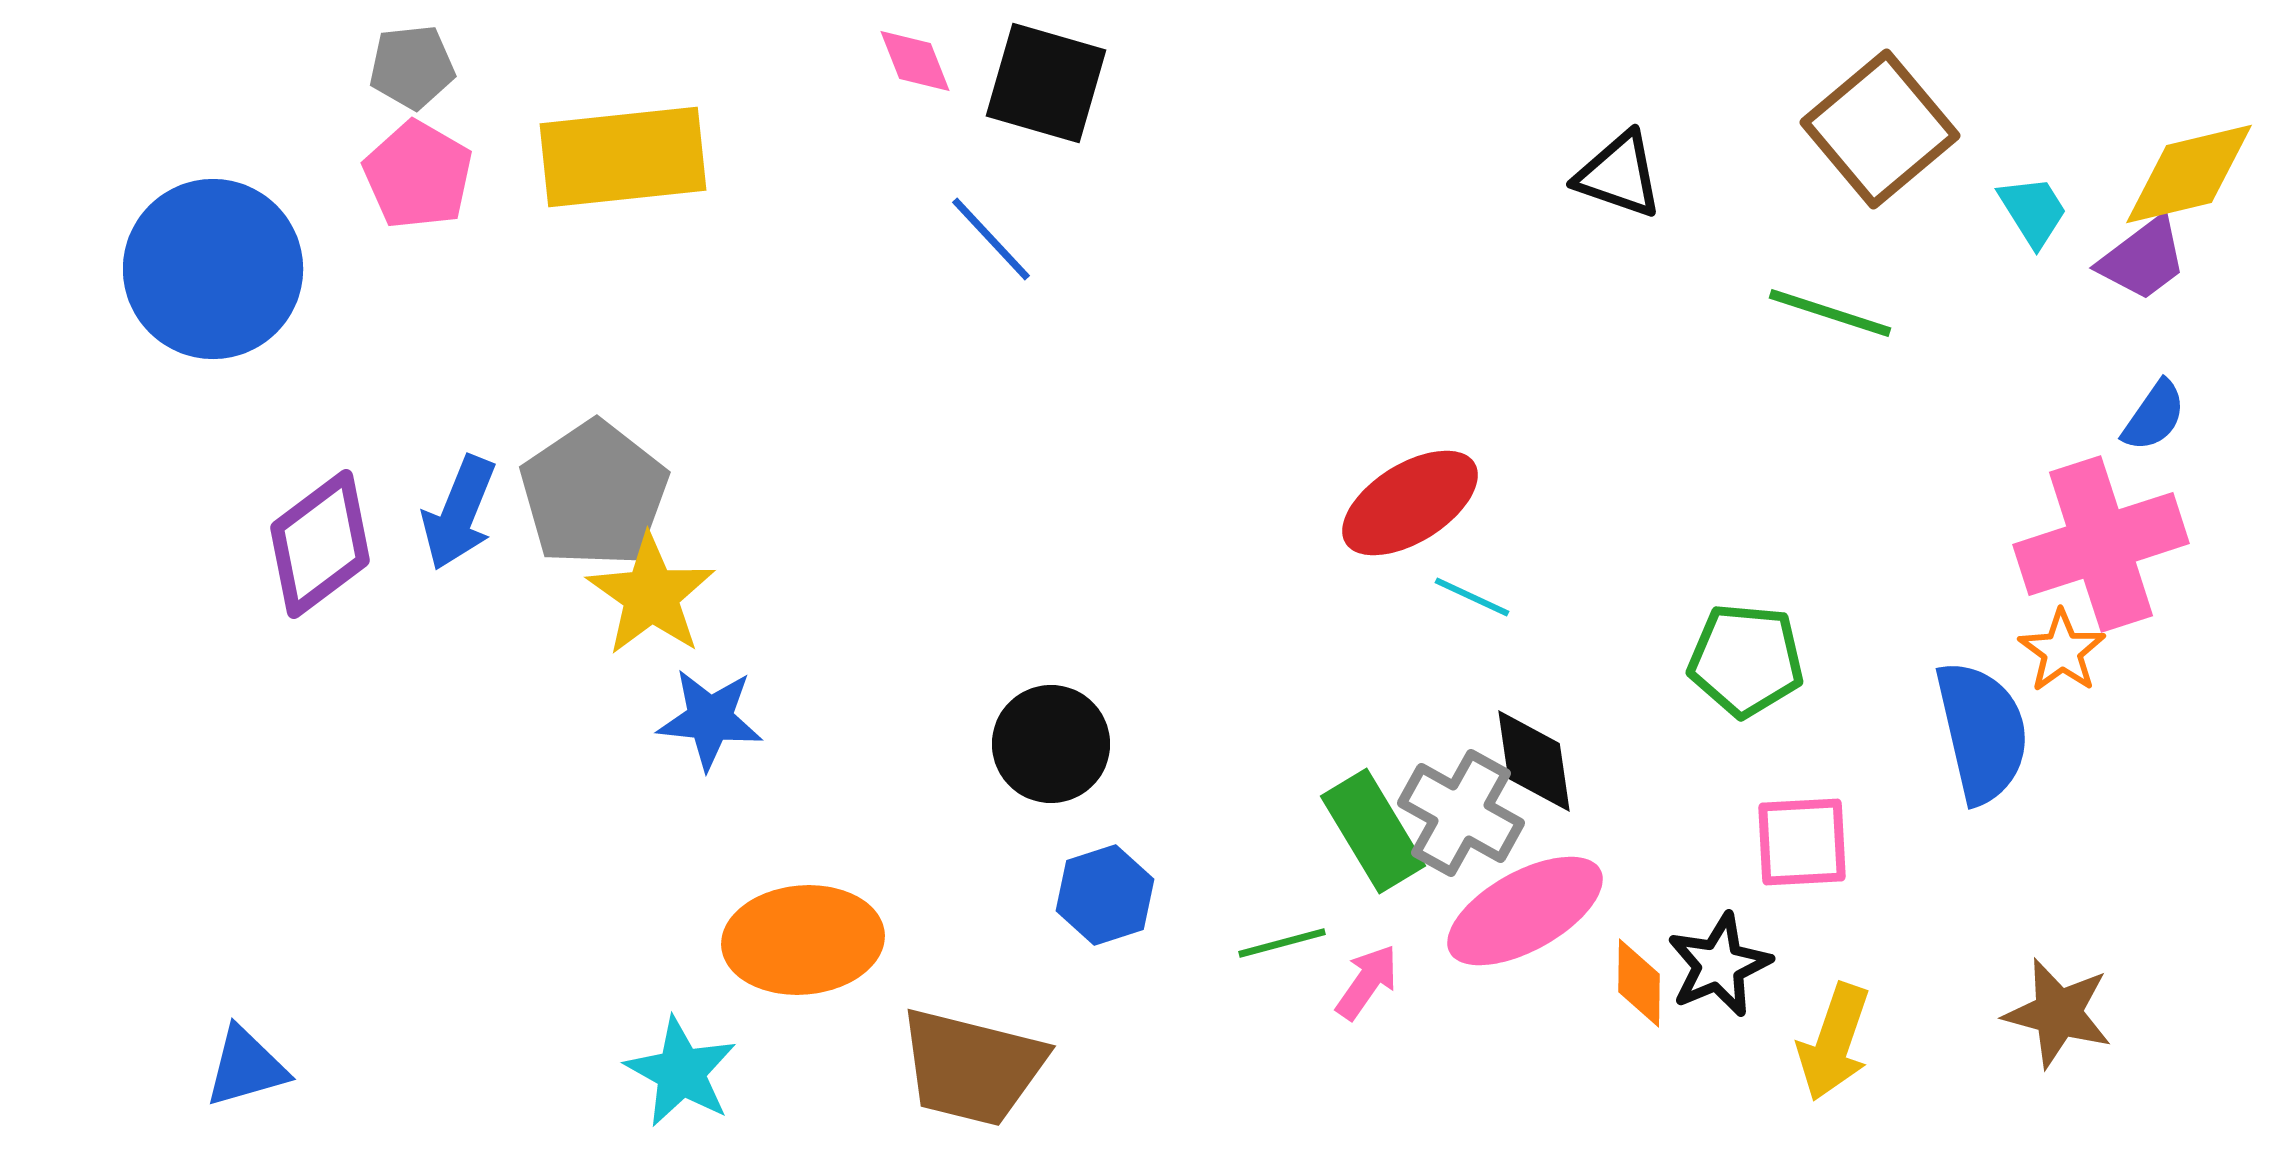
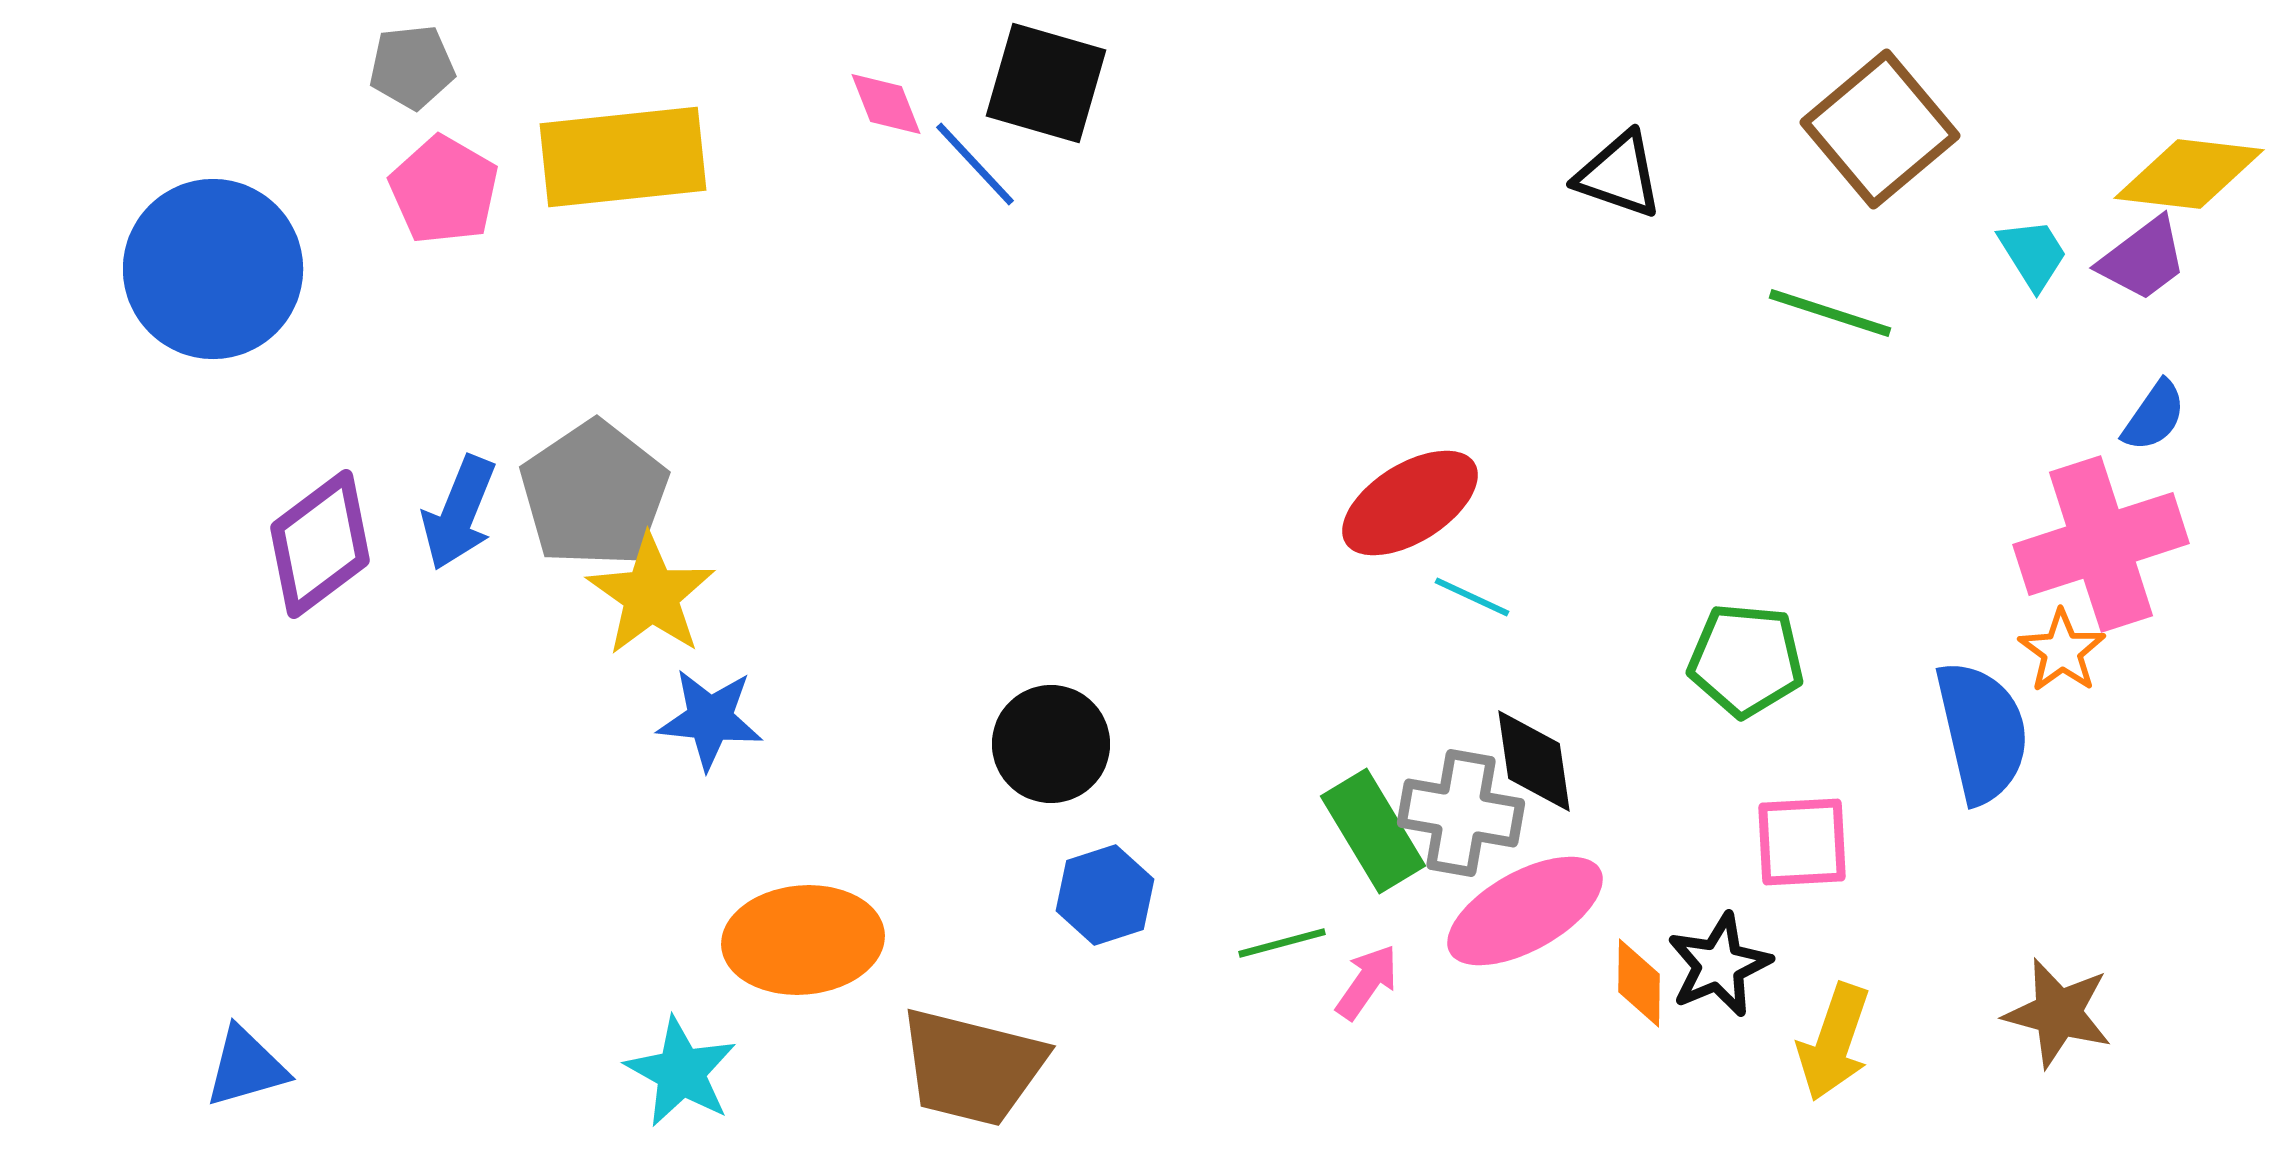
pink diamond at (915, 61): moved 29 px left, 43 px down
yellow diamond at (2189, 174): rotated 20 degrees clockwise
pink pentagon at (418, 175): moved 26 px right, 15 px down
cyan trapezoid at (2033, 211): moved 43 px down
blue line at (991, 239): moved 16 px left, 75 px up
gray cross at (1461, 813): rotated 19 degrees counterclockwise
